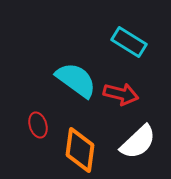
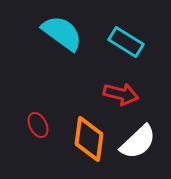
cyan rectangle: moved 3 px left
cyan semicircle: moved 14 px left, 47 px up
red ellipse: rotated 10 degrees counterclockwise
orange diamond: moved 9 px right, 11 px up
